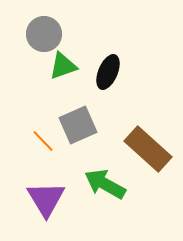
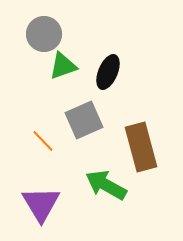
gray square: moved 6 px right, 5 px up
brown rectangle: moved 7 px left, 2 px up; rotated 33 degrees clockwise
green arrow: moved 1 px right, 1 px down
purple triangle: moved 5 px left, 5 px down
